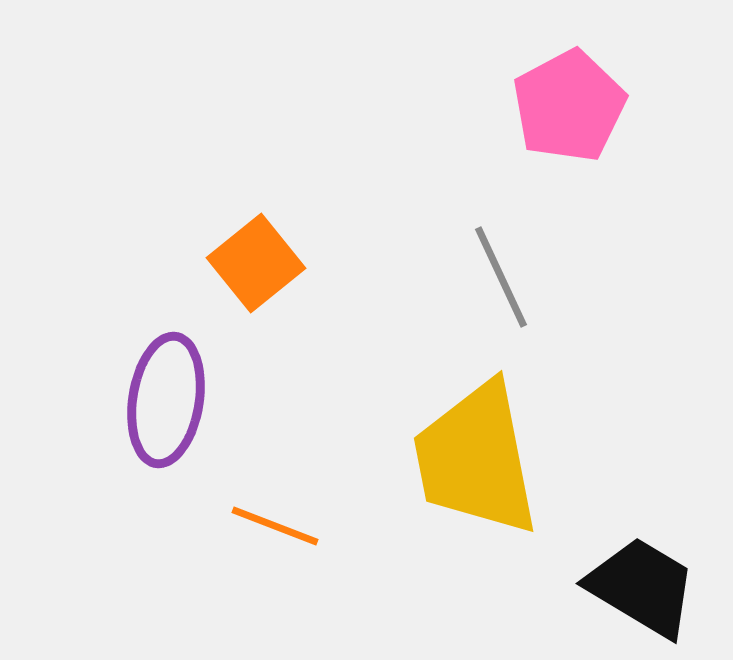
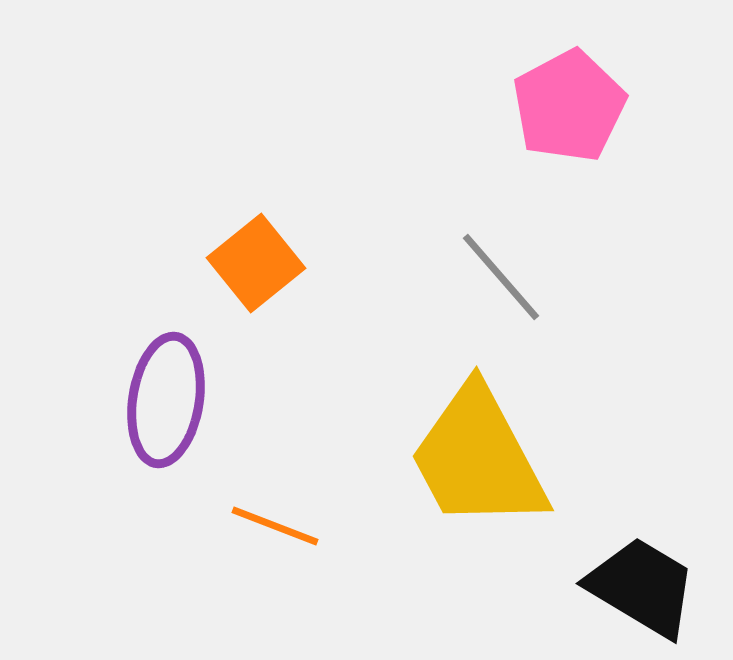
gray line: rotated 16 degrees counterclockwise
yellow trapezoid: moved 2 px right, 1 px up; rotated 17 degrees counterclockwise
